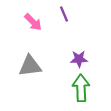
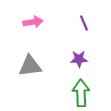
purple line: moved 20 px right, 9 px down
pink arrow: rotated 54 degrees counterclockwise
green arrow: moved 5 px down
